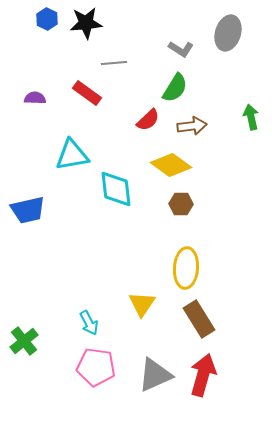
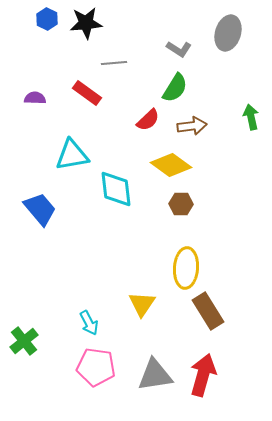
gray L-shape: moved 2 px left
blue trapezoid: moved 12 px right, 1 px up; rotated 117 degrees counterclockwise
brown rectangle: moved 9 px right, 8 px up
gray triangle: rotated 15 degrees clockwise
